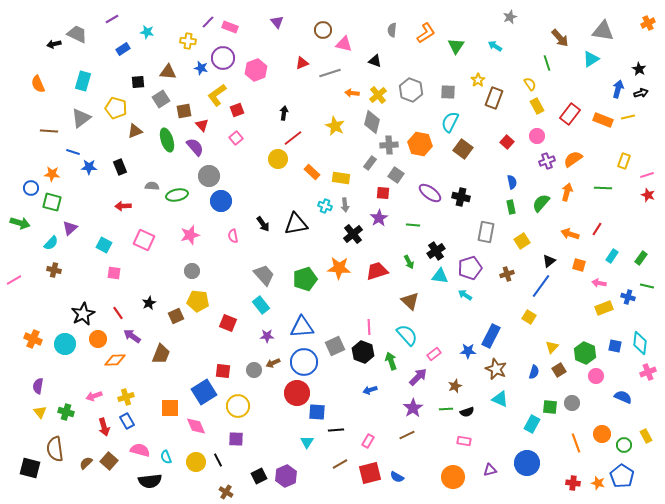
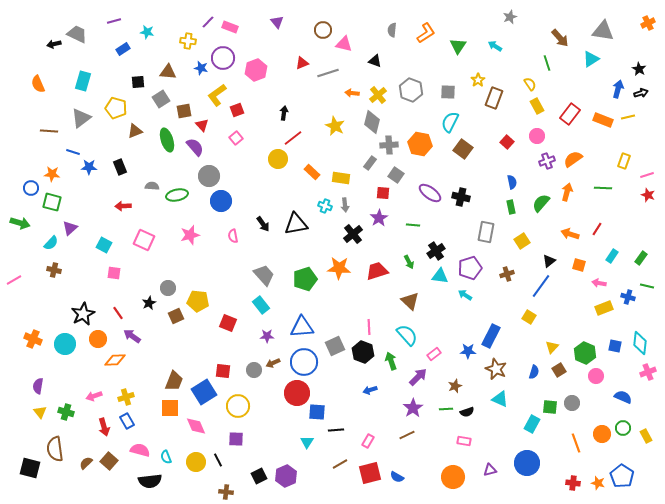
purple line at (112, 19): moved 2 px right, 2 px down; rotated 16 degrees clockwise
green triangle at (456, 46): moved 2 px right
gray line at (330, 73): moved 2 px left
gray circle at (192, 271): moved 24 px left, 17 px down
brown trapezoid at (161, 354): moved 13 px right, 27 px down
green circle at (624, 445): moved 1 px left, 17 px up
brown cross at (226, 492): rotated 24 degrees counterclockwise
